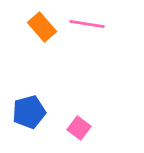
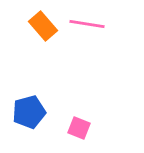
orange rectangle: moved 1 px right, 1 px up
pink square: rotated 15 degrees counterclockwise
